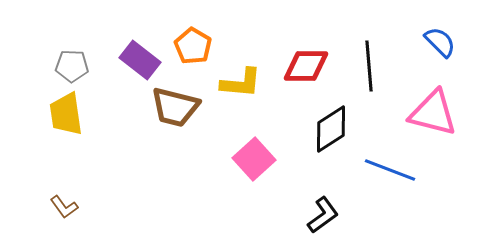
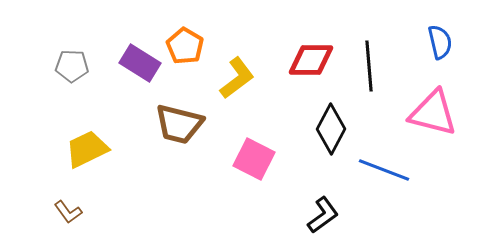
blue semicircle: rotated 32 degrees clockwise
orange pentagon: moved 8 px left
purple rectangle: moved 3 px down; rotated 6 degrees counterclockwise
red diamond: moved 5 px right, 6 px up
yellow L-shape: moved 4 px left, 5 px up; rotated 42 degrees counterclockwise
brown trapezoid: moved 4 px right, 17 px down
yellow trapezoid: moved 21 px right, 35 px down; rotated 72 degrees clockwise
black diamond: rotated 30 degrees counterclockwise
pink square: rotated 21 degrees counterclockwise
blue line: moved 6 px left
brown L-shape: moved 4 px right, 5 px down
